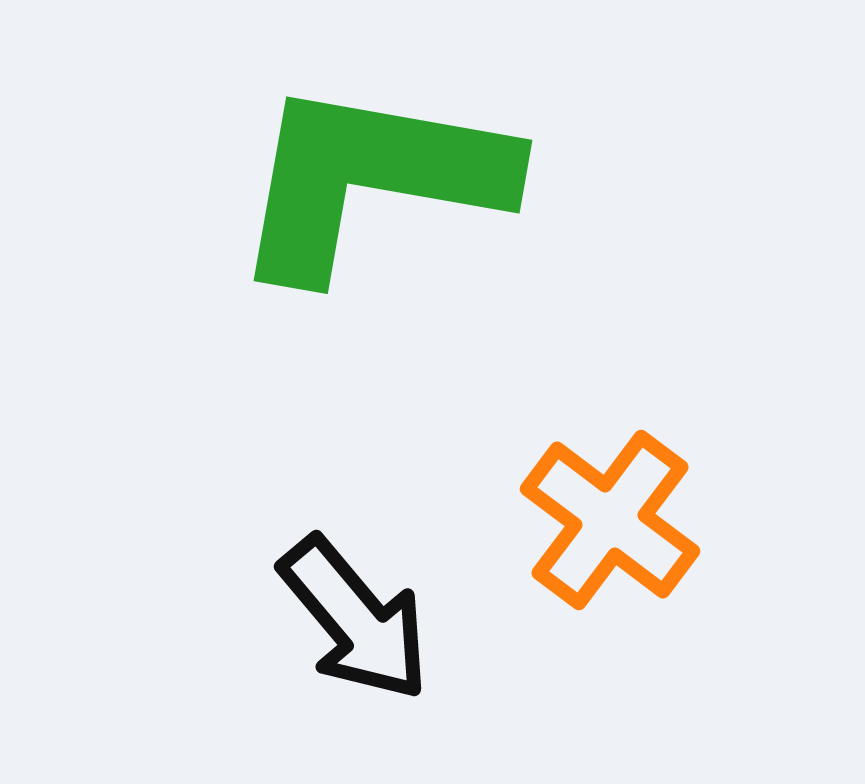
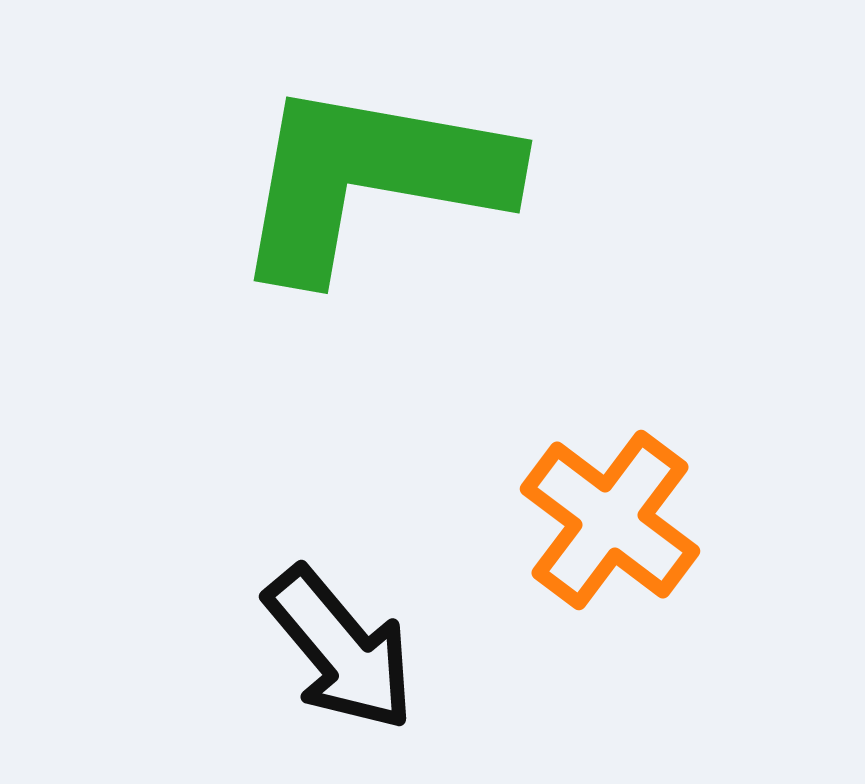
black arrow: moved 15 px left, 30 px down
